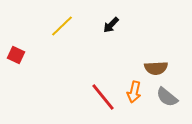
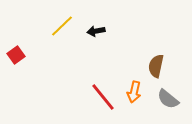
black arrow: moved 15 px left, 6 px down; rotated 36 degrees clockwise
red square: rotated 30 degrees clockwise
brown semicircle: moved 2 px up; rotated 105 degrees clockwise
gray semicircle: moved 1 px right, 2 px down
